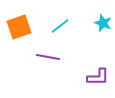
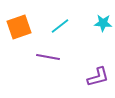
cyan star: rotated 18 degrees counterclockwise
purple L-shape: rotated 15 degrees counterclockwise
